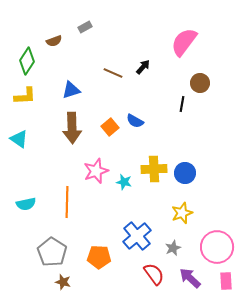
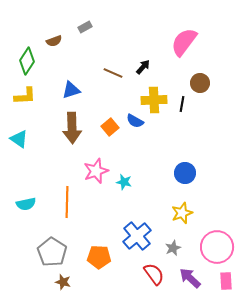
yellow cross: moved 69 px up
